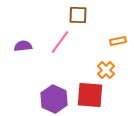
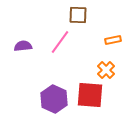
orange rectangle: moved 5 px left, 1 px up
